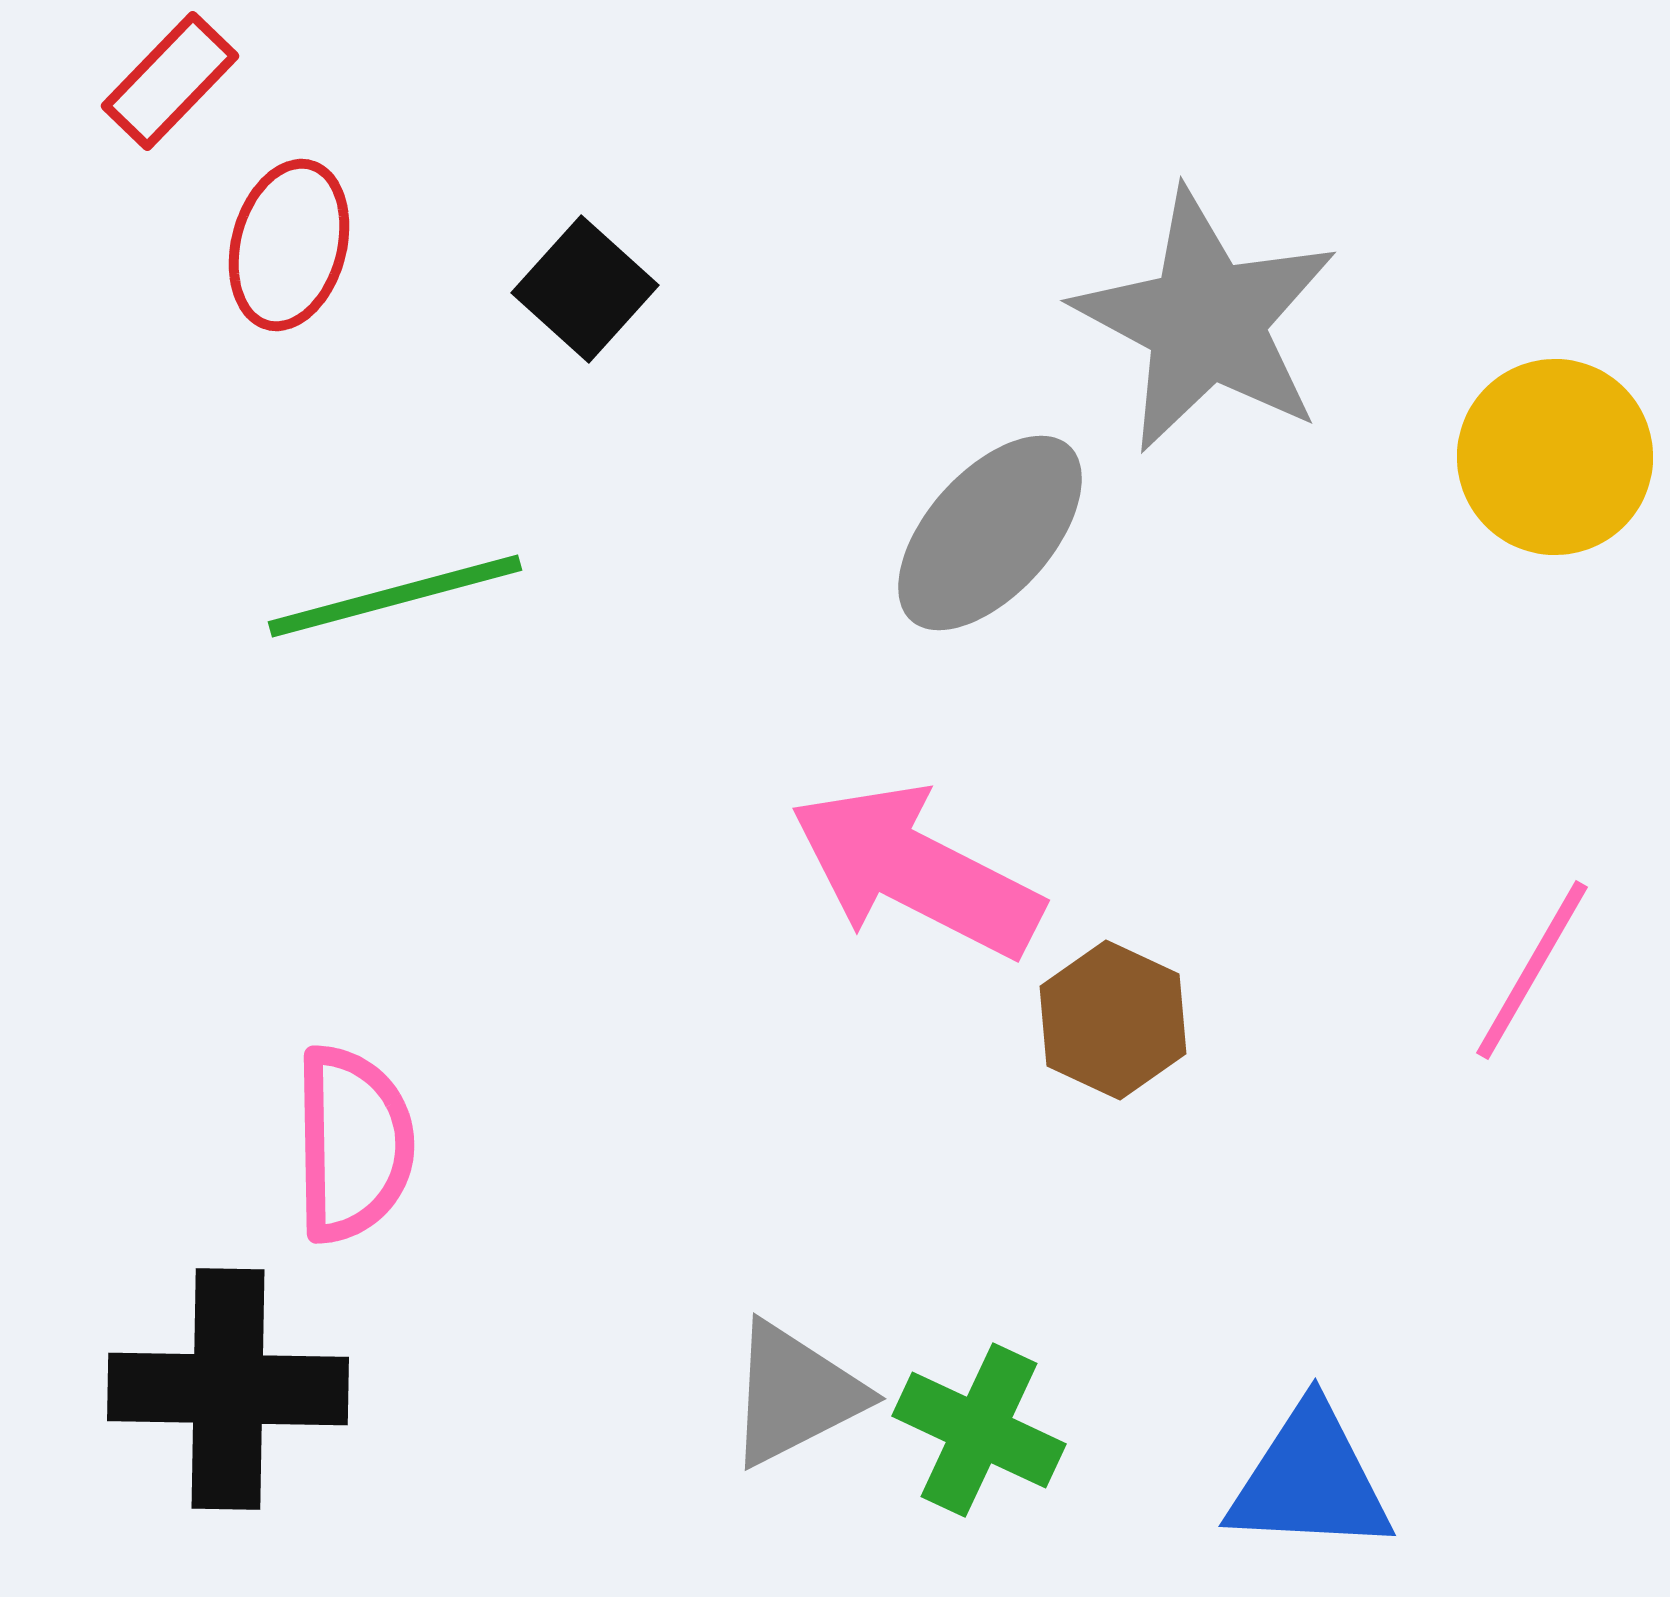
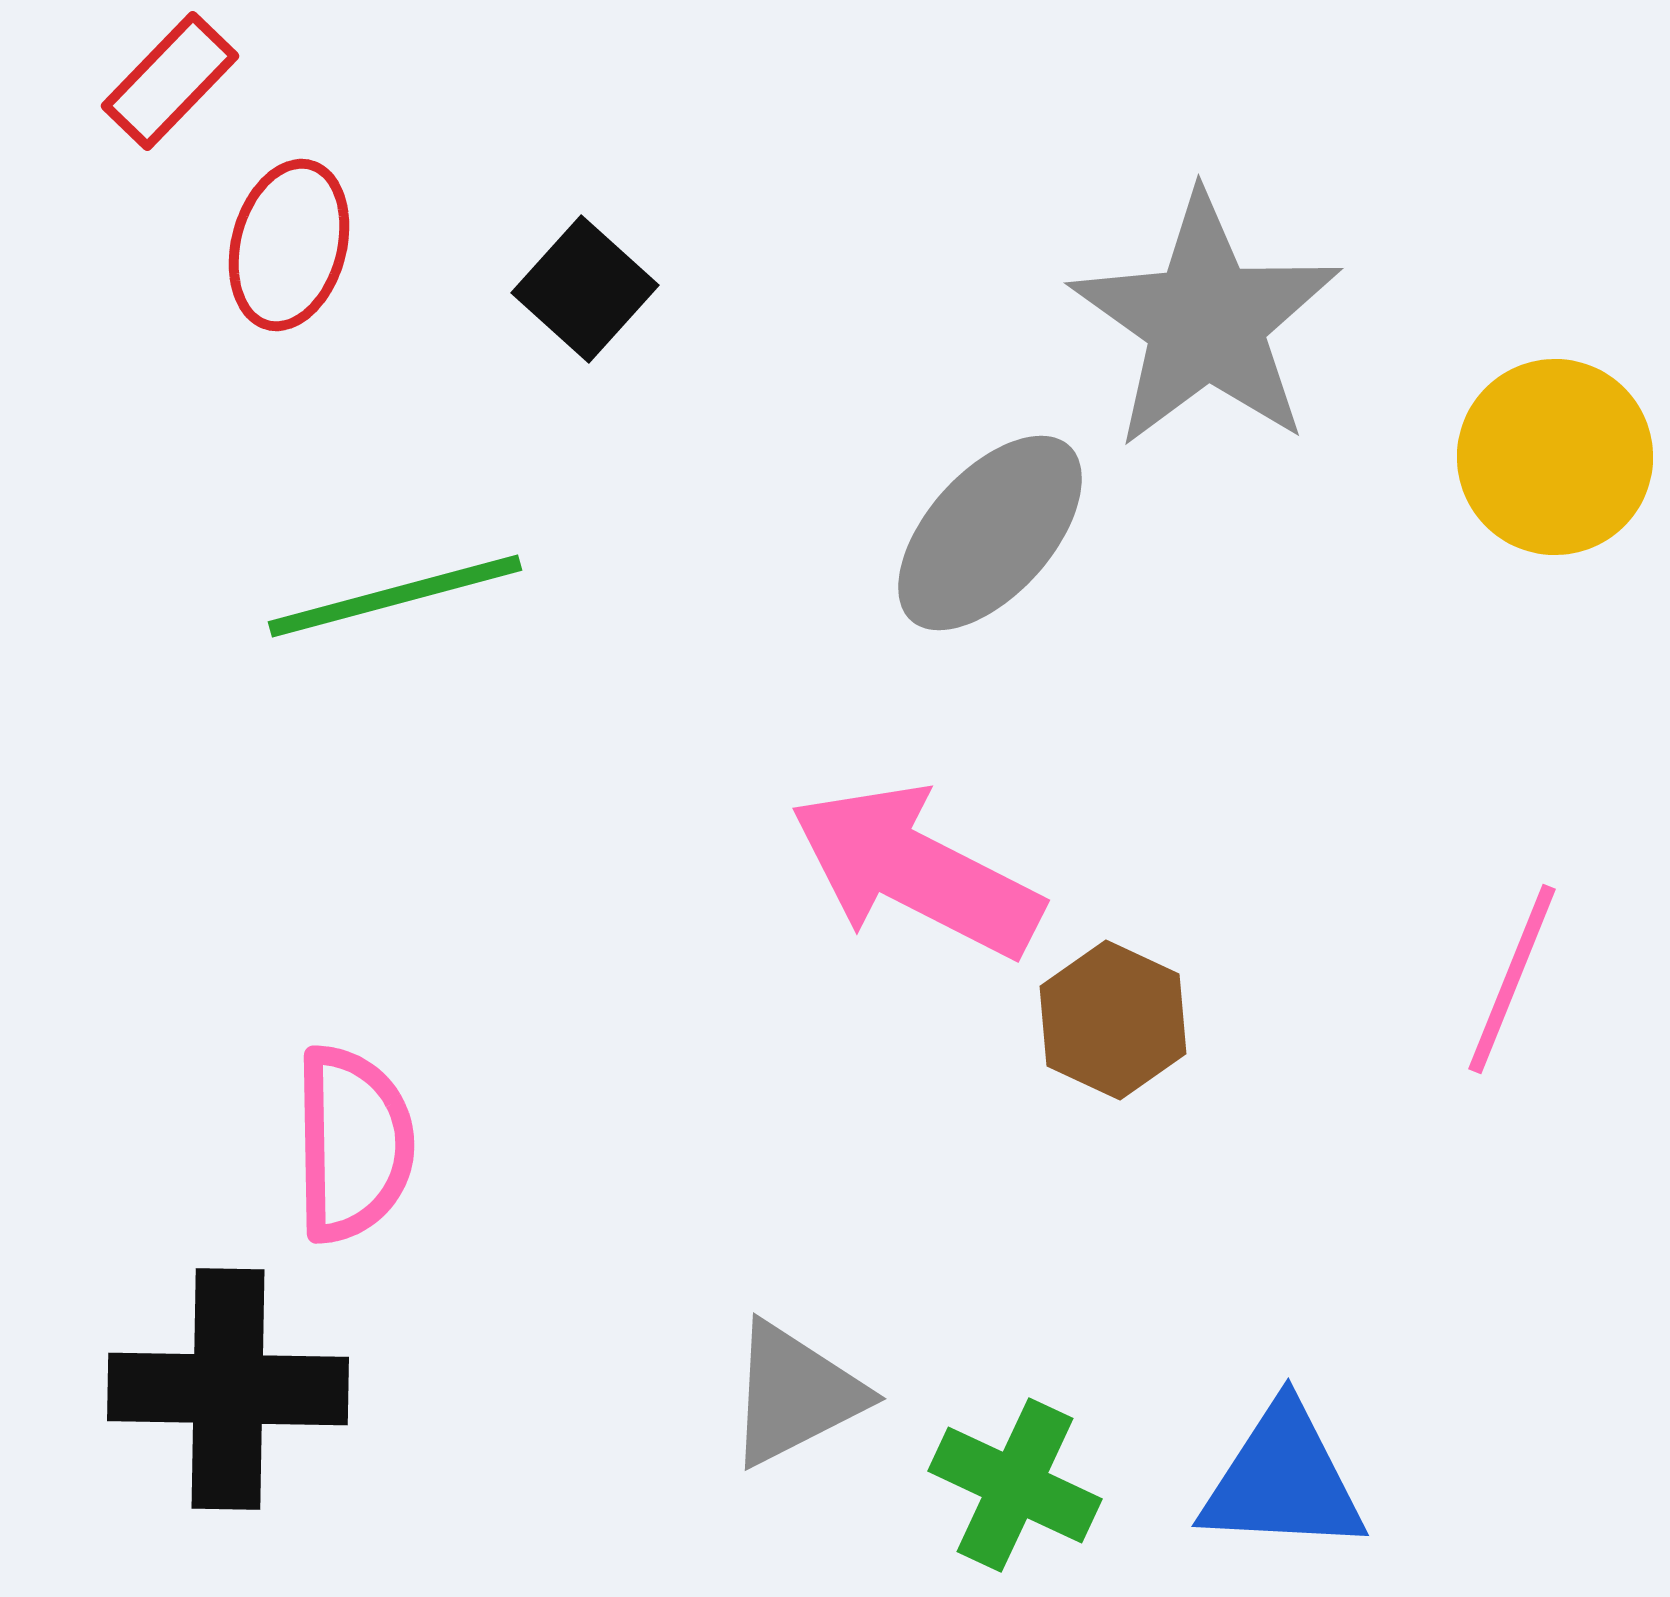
gray star: rotated 7 degrees clockwise
pink line: moved 20 px left, 9 px down; rotated 8 degrees counterclockwise
green cross: moved 36 px right, 55 px down
blue triangle: moved 27 px left
